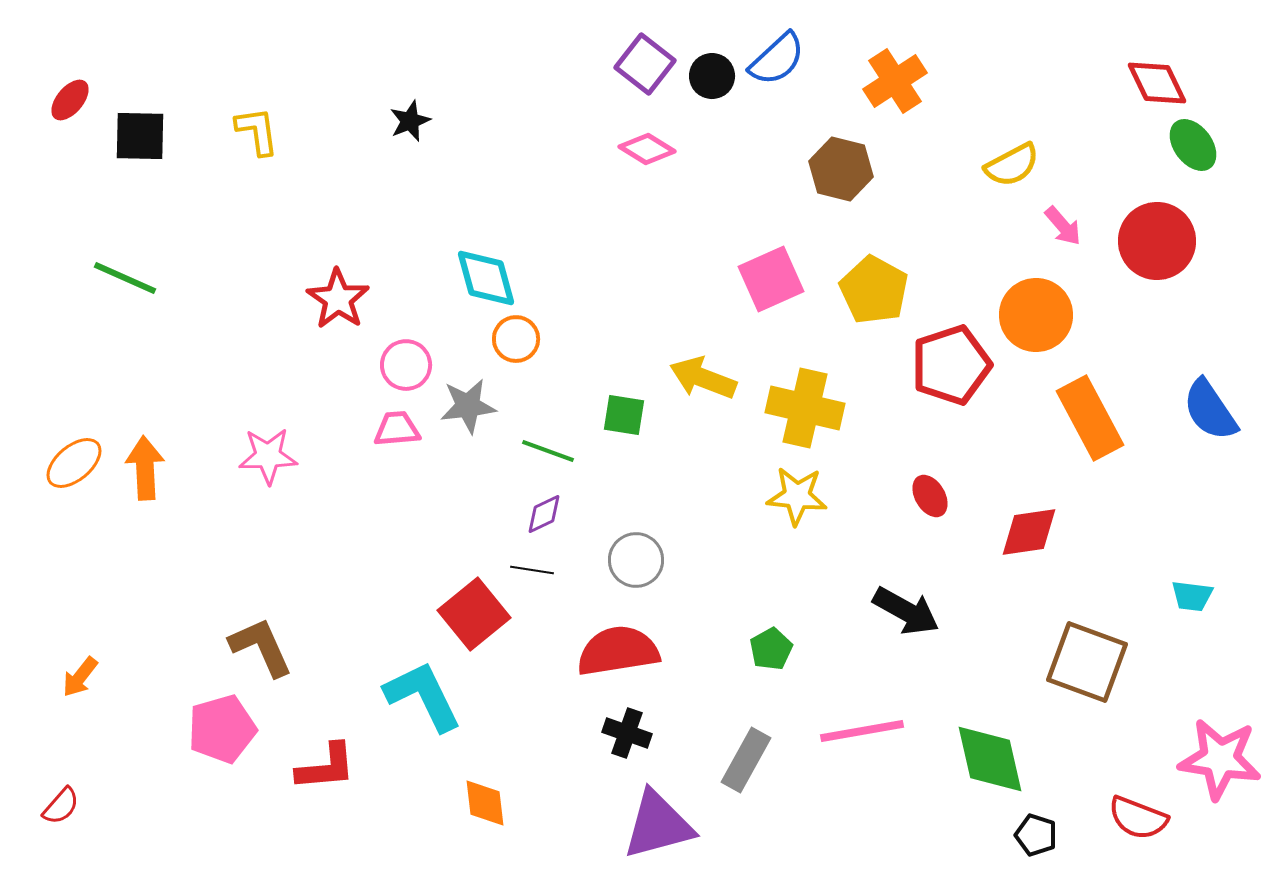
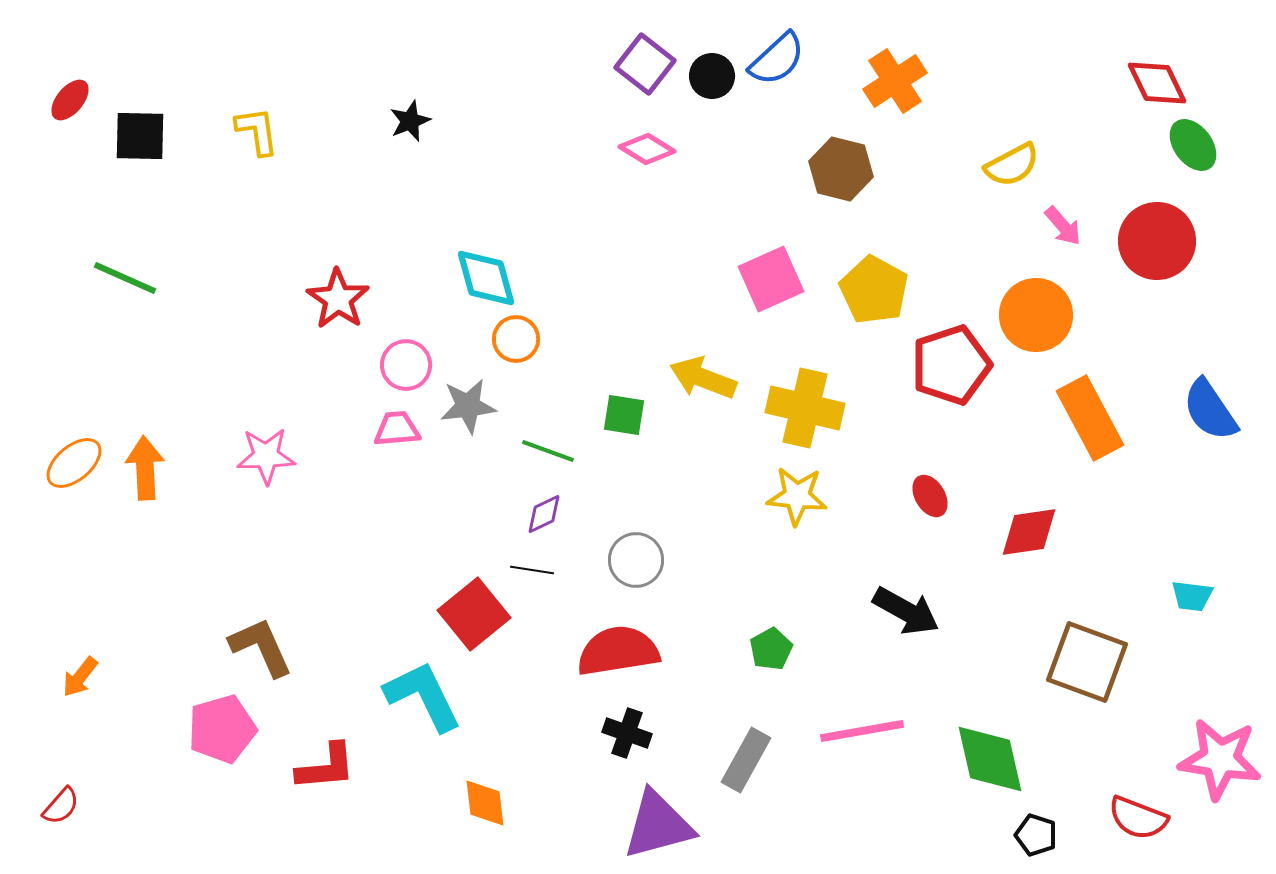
pink star at (268, 456): moved 2 px left
